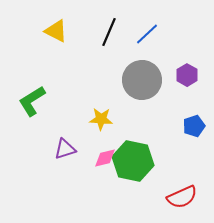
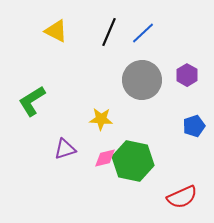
blue line: moved 4 px left, 1 px up
